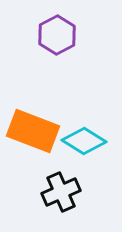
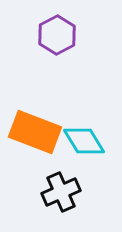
orange rectangle: moved 2 px right, 1 px down
cyan diamond: rotated 27 degrees clockwise
